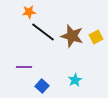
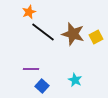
orange star: rotated 16 degrees counterclockwise
brown star: moved 1 px right, 2 px up
purple line: moved 7 px right, 2 px down
cyan star: rotated 16 degrees counterclockwise
